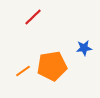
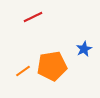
red line: rotated 18 degrees clockwise
blue star: moved 1 px down; rotated 21 degrees counterclockwise
